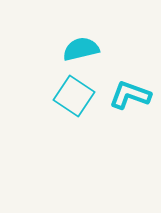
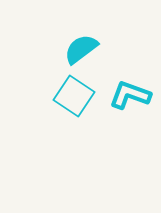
cyan semicircle: rotated 24 degrees counterclockwise
